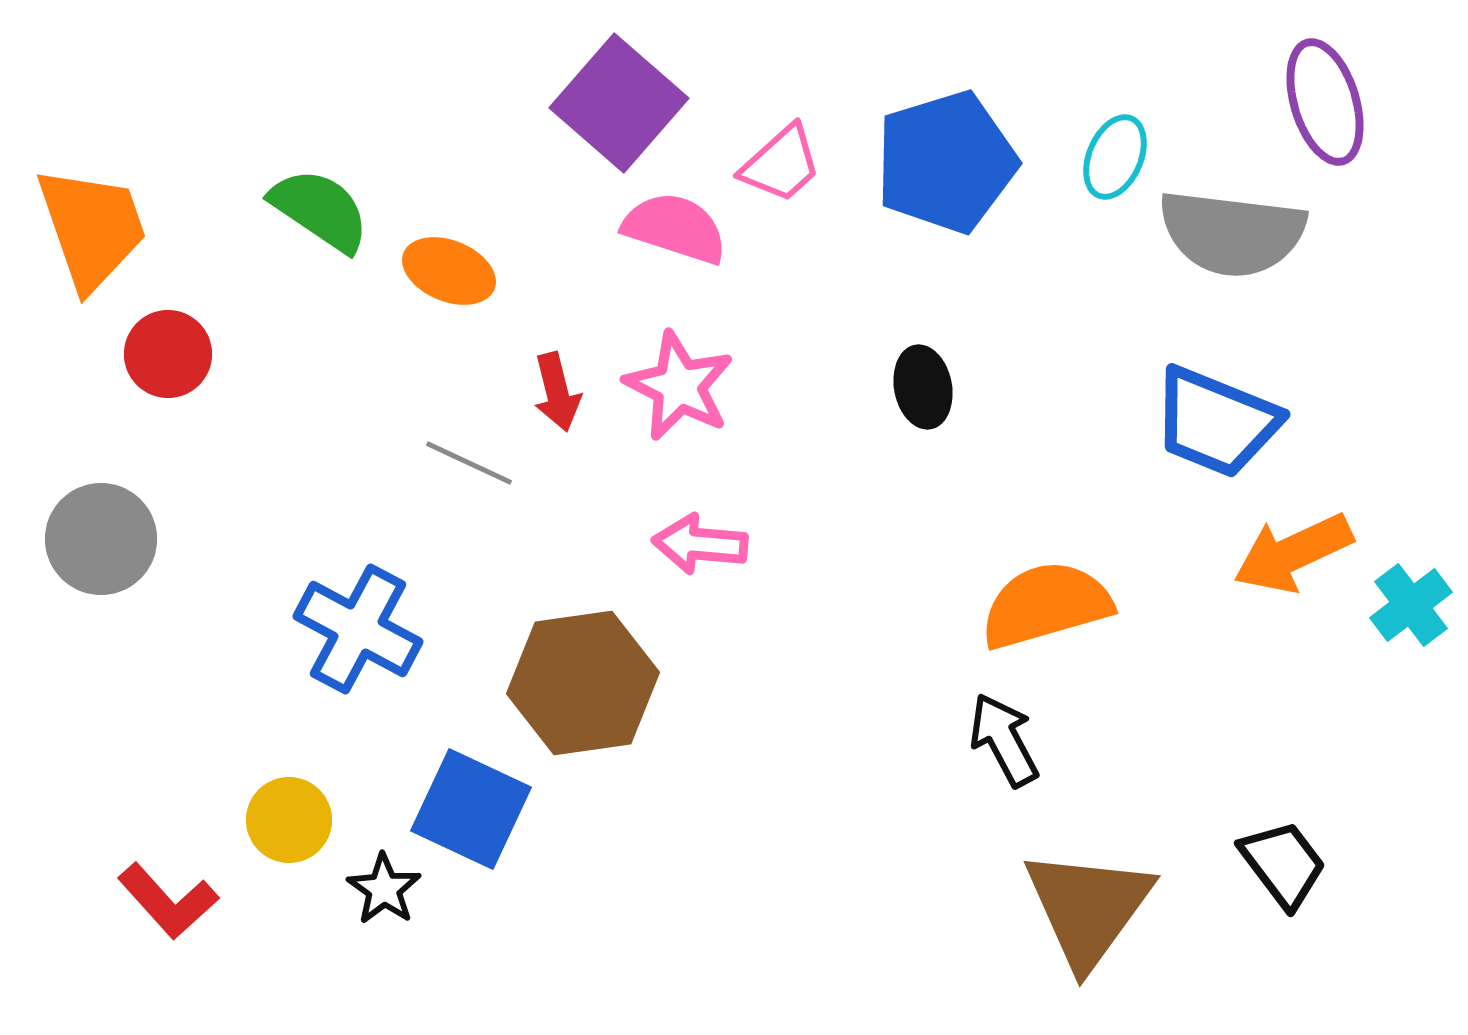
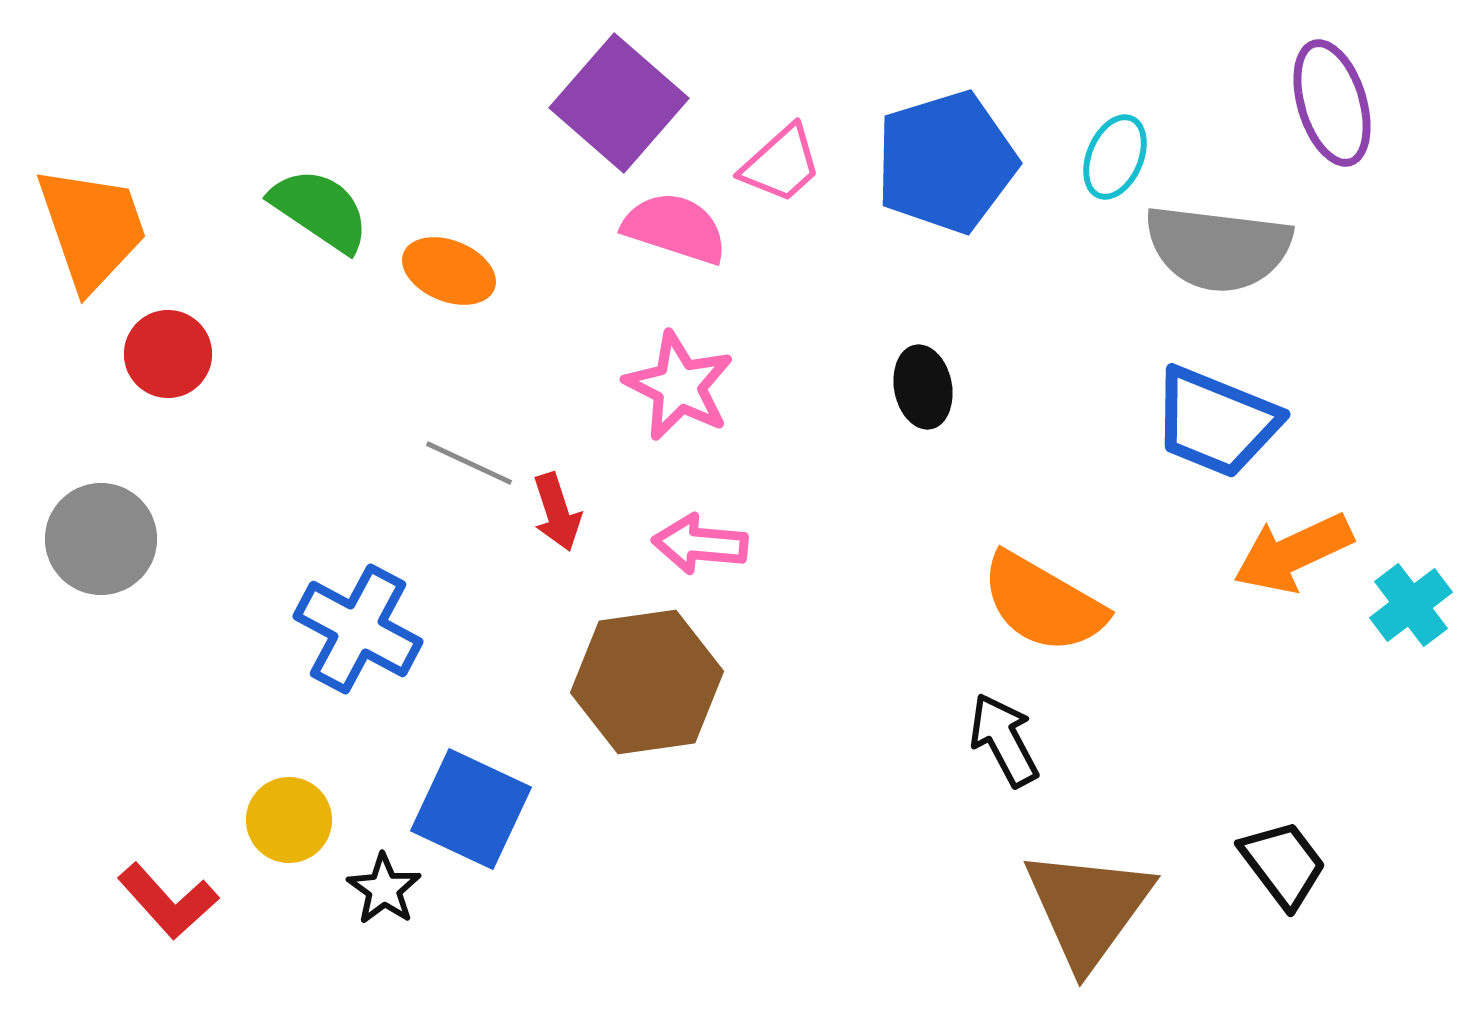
purple ellipse: moved 7 px right, 1 px down
gray semicircle: moved 14 px left, 15 px down
red arrow: moved 120 px down; rotated 4 degrees counterclockwise
orange semicircle: moved 3 px left, 2 px up; rotated 134 degrees counterclockwise
brown hexagon: moved 64 px right, 1 px up
